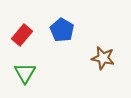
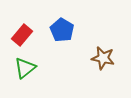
green triangle: moved 5 px up; rotated 20 degrees clockwise
